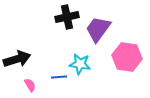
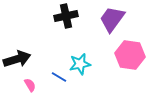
black cross: moved 1 px left, 1 px up
purple trapezoid: moved 14 px right, 10 px up
pink hexagon: moved 3 px right, 2 px up
cyan star: rotated 20 degrees counterclockwise
blue line: rotated 35 degrees clockwise
